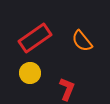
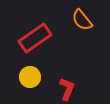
orange semicircle: moved 21 px up
yellow circle: moved 4 px down
